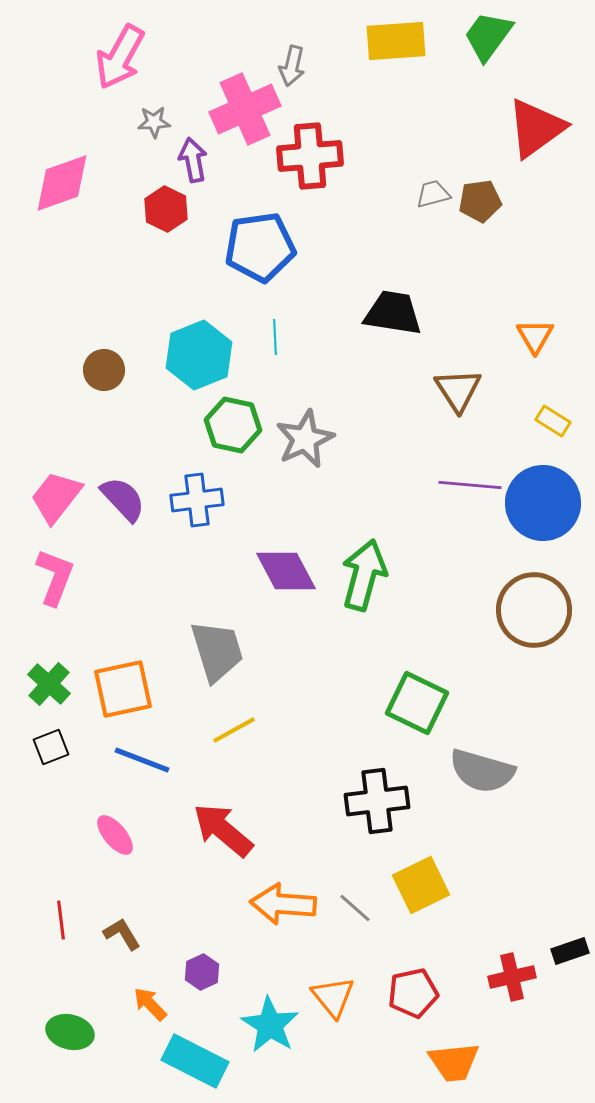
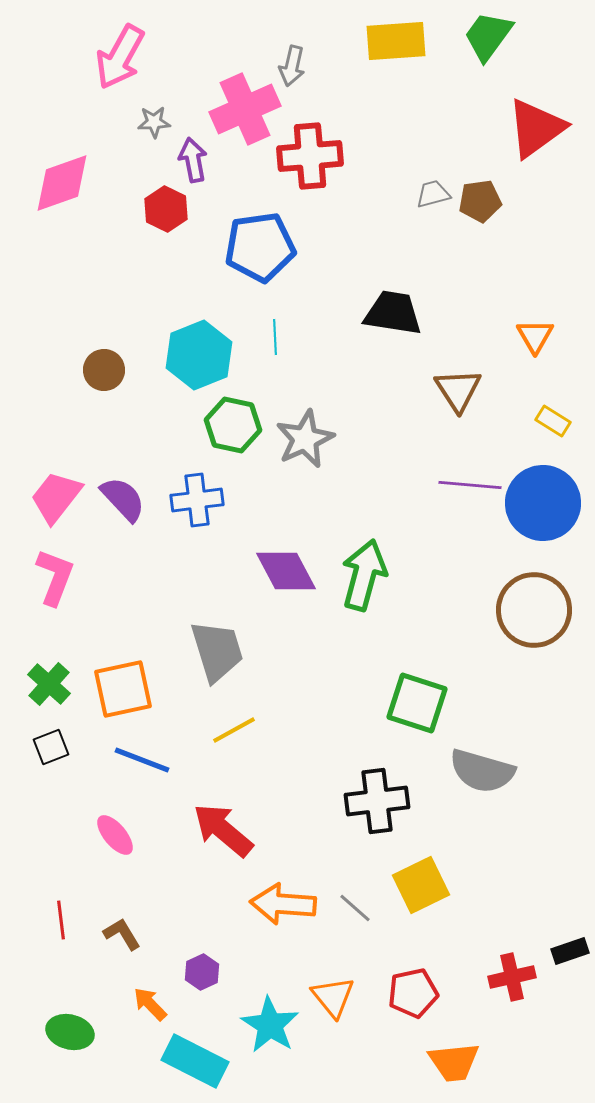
green square at (417, 703): rotated 8 degrees counterclockwise
